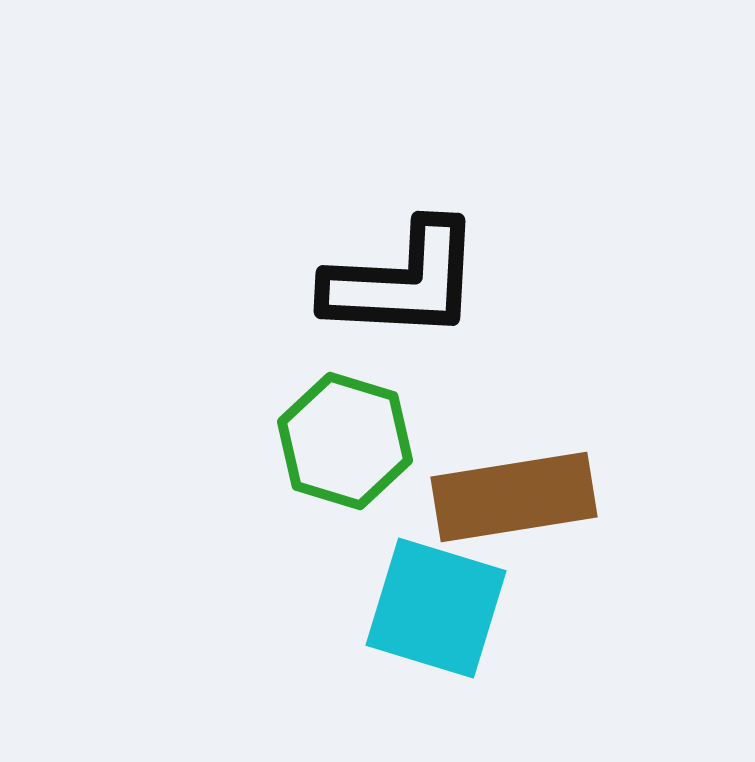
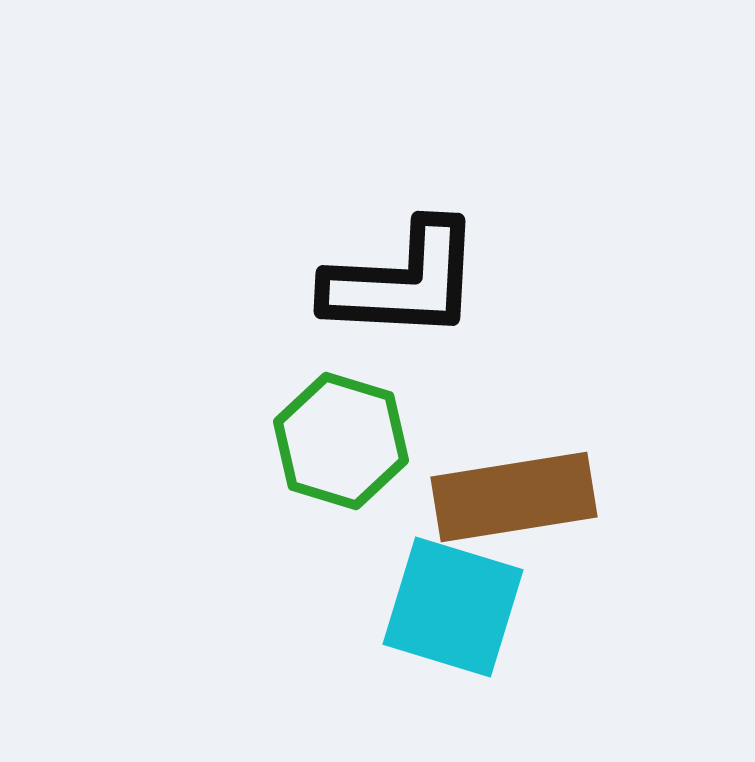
green hexagon: moved 4 px left
cyan square: moved 17 px right, 1 px up
